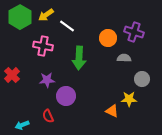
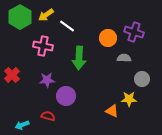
red semicircle: rotated 128 degrees clockwise
